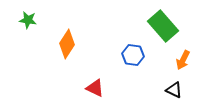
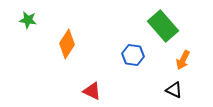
red triangle: moved 3 px left, 3 px down
